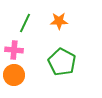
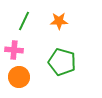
green line: moved 1 px left, 2 px up
green pentagon: rotated 12 degrees counterclockwise
orange circle: moved 5 px right, 2 px down
